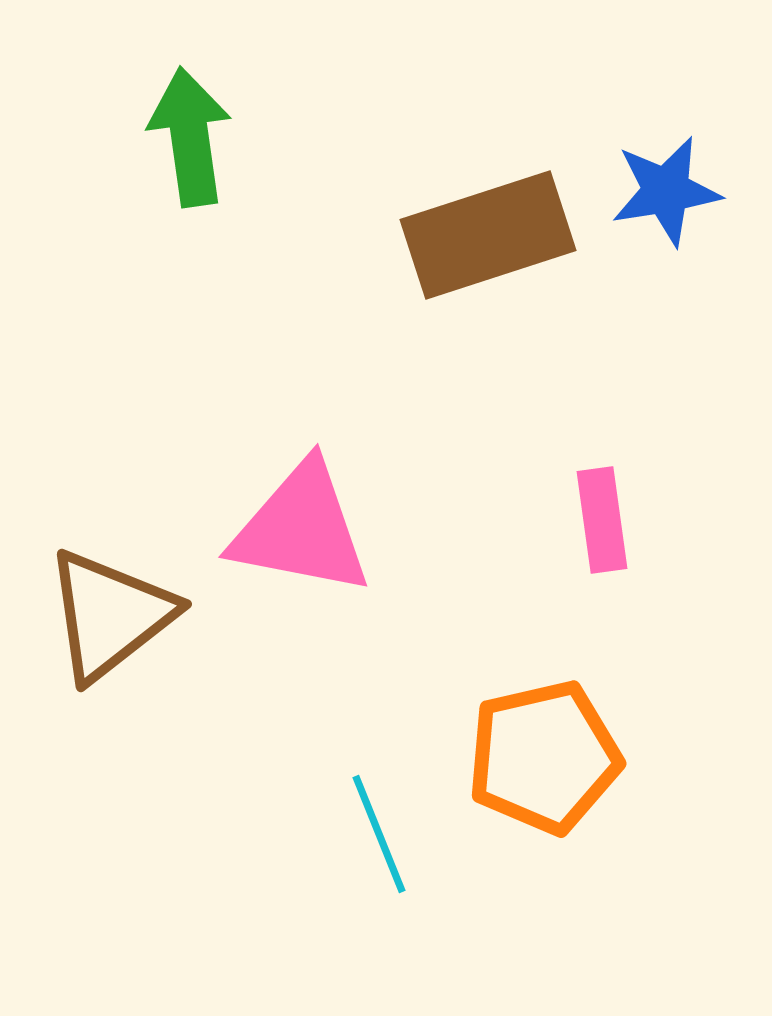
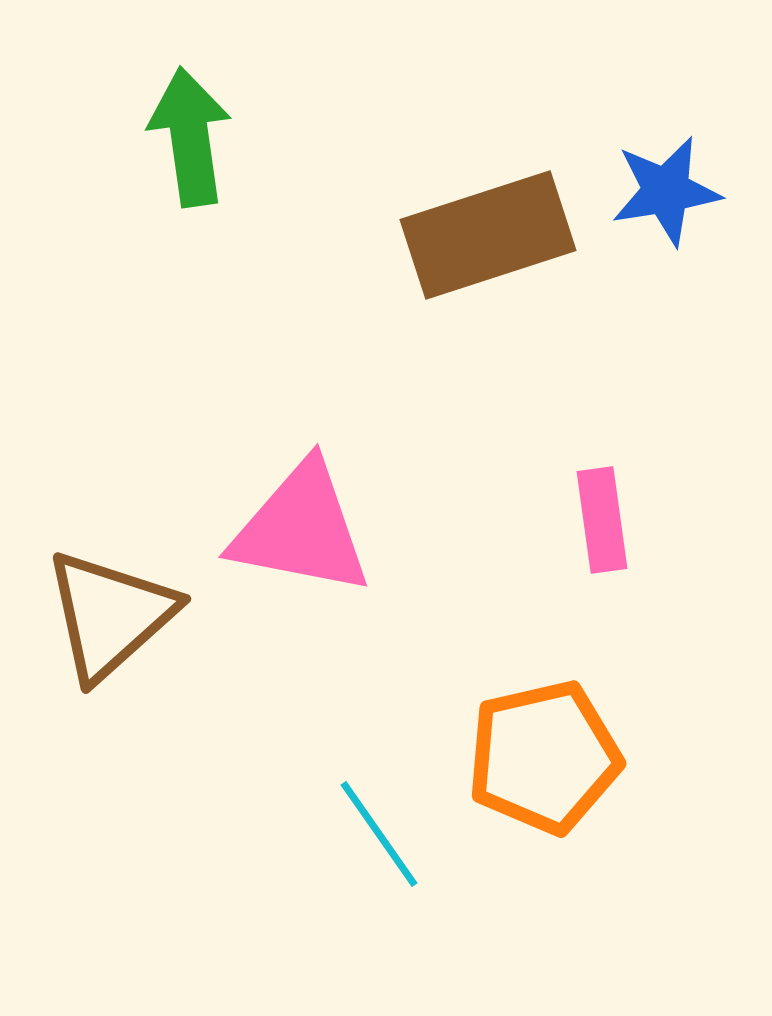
brown triangle: rotated 4 degrees counterclockwise
cyan line: rotated 13 degrees counterclockwise
